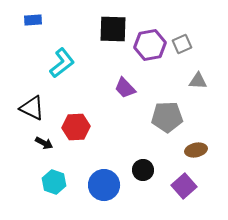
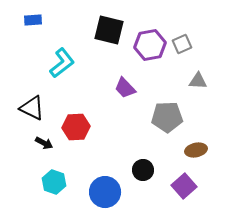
black square: moved 4 px left, 1 px down; rotated 12 degrees clockwise
blue circle: moved 1 px right, 7 px down
